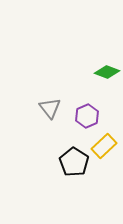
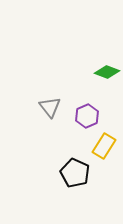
gray triangle: moved 1 px up
yellow rectangle: rotated 15 degrees counterclockwise
black pentagon: moved 1 px right, 11 px down; rotated 8 degrees counterclockwise
